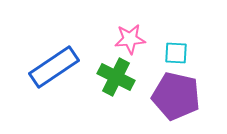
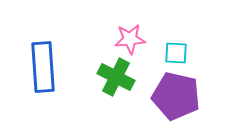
blue rectangle: moved 11 px left; rotated 60 degrees counterclockwise
